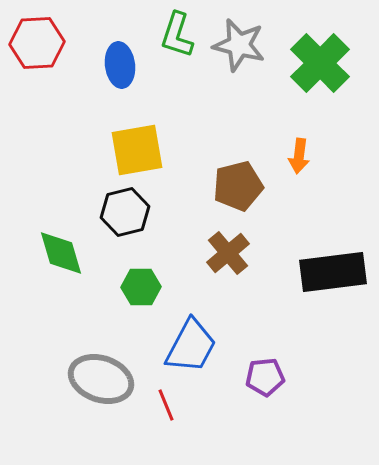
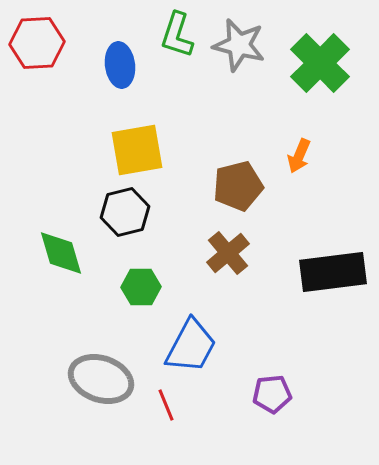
orange arrow: rotated 16 degrees clockwise
purple pentagon: moved 7 px right, 17 px down
